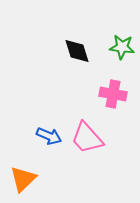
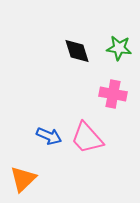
green star: moved 3 px left, 1 px down
